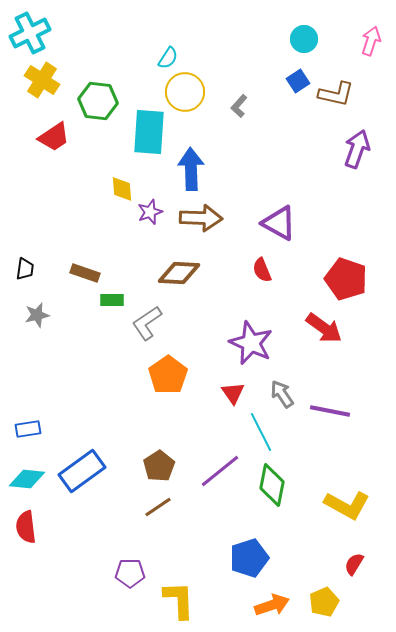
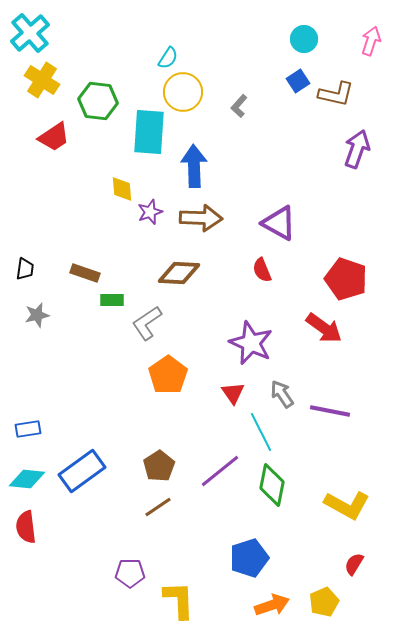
cyan cross at (30, 33): rotated 15 degrees counterclockwise
yellow circle at (185, 92): moved 2 px left
blue arrow at (191, 169): moved 3 px right, 3 px up
